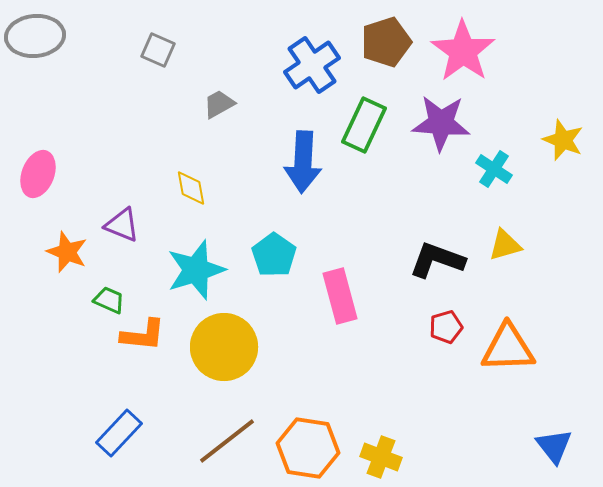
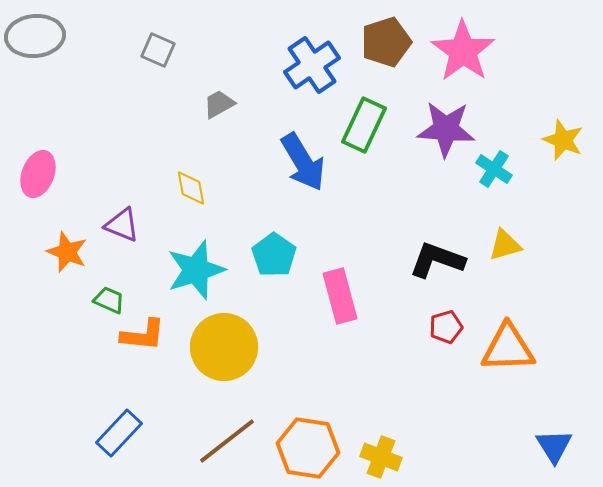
purple star: moved 5 px right, 6 px down
blue arrow: rotated 34 degrees counterclockwise
blue triangle: rotated 6 degrees clockwise
